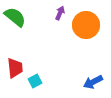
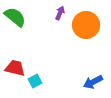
red trapezoid: rotated 70 degrees counterclockwise
